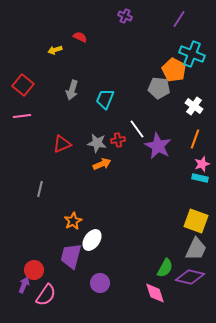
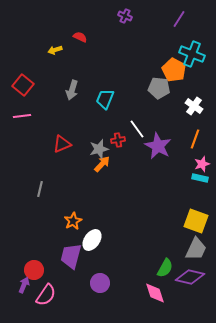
gray star: moved 2 px right, 6 px down; rotated 24 degrees counterclockwise
orange arrow: rotated 24 degrees counterclockwise
